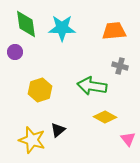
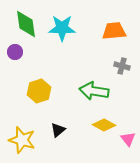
gray cross: moved 2 px right
green arrow: moved 2 px right, 5 px down
yellow hexagon: moved 1 px left, 1 px down
yellow diamond: moved 1 px left, 8 px down
yellow star: moved 10 px left
